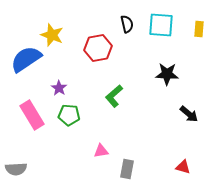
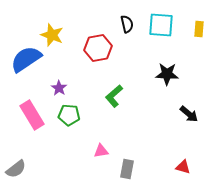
gray semicircle: rotated 35 degrees counterclockwise
